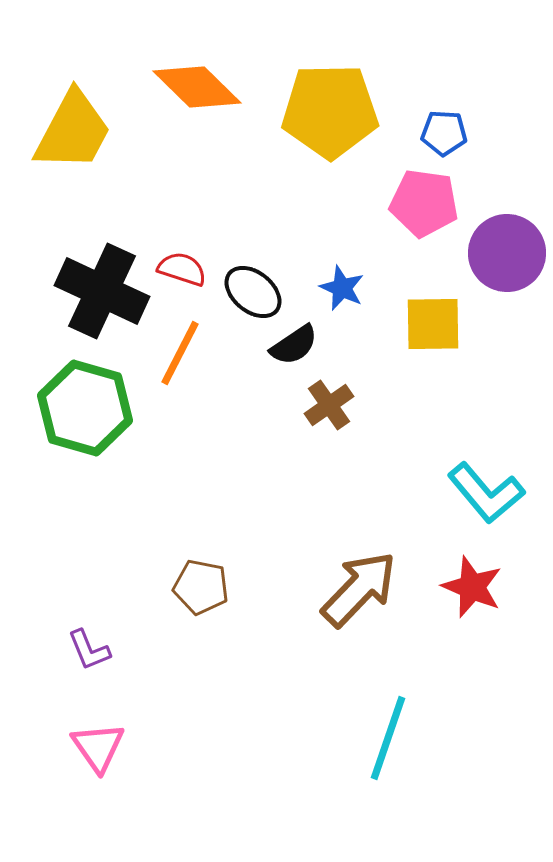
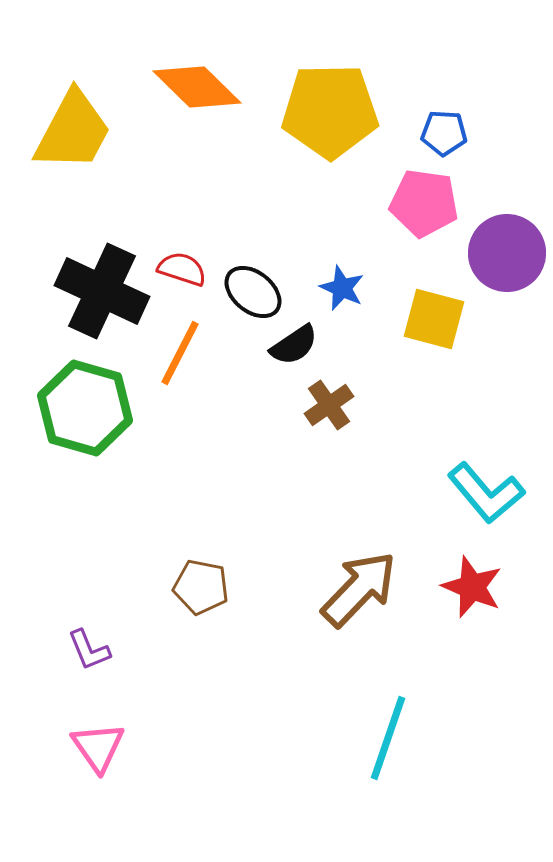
yellow square: moved 1 px right, 5 px up; rotated 16 degrees clockwise
